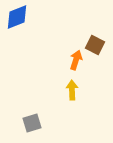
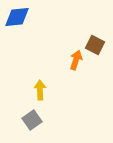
blue diamond: rotated 16 degrees clockwise
yellow arrow: moved 32 px left
gray square: moved 3 px up; rotated 18 degrees counterclockwise
